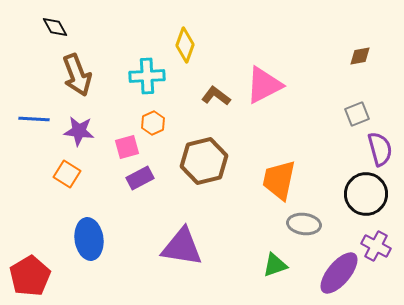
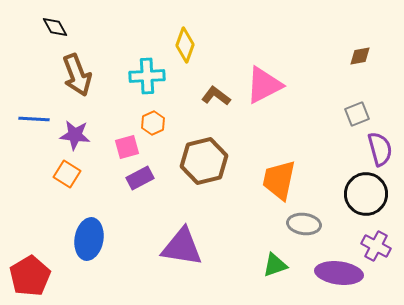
purple star: moved 4 px left, 4 px down
blue ellipse: rotated 18 degrees clockwise
purple ellipse: rotated 57 degrees clockwise
